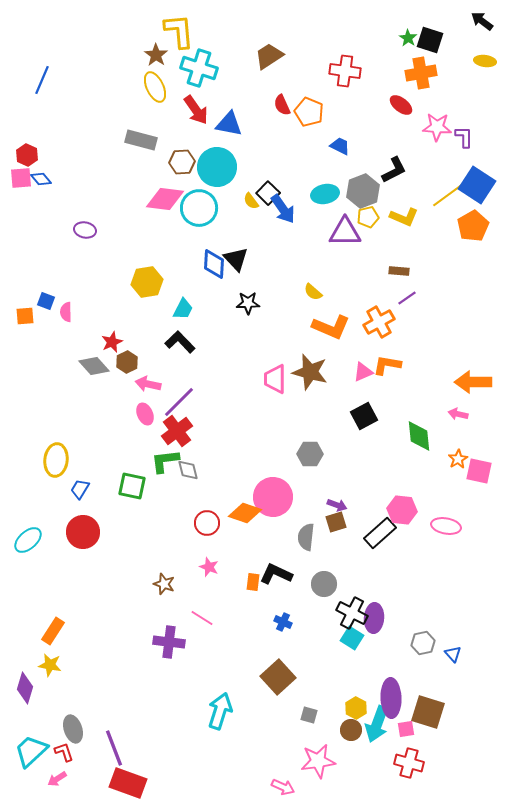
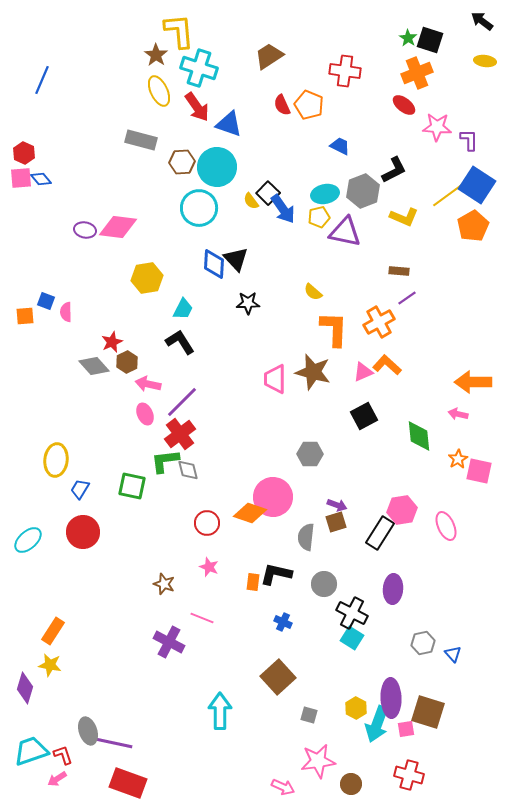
orange cross at (421, 73): moved 4 px left; rotated 12 degrees counterclockwise
yellow ellipse at (155, 87): moved 4 px right, 4 px down
red ellipse at (401, 105): moved 3 px right
red arrow at (196, 110): moved 1 px right, 3 px up
orange pentagon at (309, 112): moved 7 px up
blue triangle at (229, 124): rotated 8 degrees clockwise
purple L-shape at (464, 137): moved 5 px right, 3 px down
red hexagon at (27, 155): moved 3 px left, 2 px up
pink diamond at (165, 199): moved 47 px left, 28 px down
yellow pentagon at (368, 217): moved 49 px left
purple triangle at (345, 232): rotated 12 degrees clockwise
yellow hexagon at (147, 282): moved 4 px up
orange L-shape at (331, 327): moved 3 px right, 2 px down; rotated 111 degrees counterclockwise
black L-shape at (180, 342): rotated 12 degrees clockwise
orange L-shape at (387, 365): rotated 32 degrees clockwise
brown star at (310, 372): moved 3 px right
purple line at (179, 402): moved 3 px right
red cross at (177, 431): moved 3 px right, 3 px down
pink hexagon at (402, 510): rotated 16 degrees counterclockwise
orange diamond at (245, 513): moved 5 px right
pink ellipse at (446, 526): rotated 56 degrees clockwise
black rectangle at (380, 533): rotated 16 degrees counterclockwise
black L-shape at (276, 574): rotated 12 degrees counterclockwise
pink line at (202, 618): rotated 10 degrees counterclockwise
purple ellipse at (374, 618): moved 19 px right, 29 px up
purple cross at (169, 642): rotated 20 degrees clockwise
cyan arrow at (220, 711): rotated 18 degrees counterclockwise
gray ellipse at (73, 729): moved 15 px right, 2 px down
brown circle at (351, 730): moved 54 px down
purple line at (114, 748): moved 5 px up; rotated 57 degrees counterclockwise
cyan trapezoid at (31, 751): rotated 24 degrees clockwise
red L-shape at (64, 752): moved 1 px left, 3 px down
red cross at (409, 763): moved 12 px down
